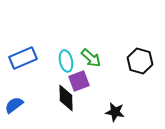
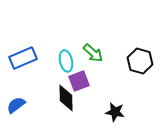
green arrow: moved 2 px right, 5 px up
blue semicircle: moved 2 px right
